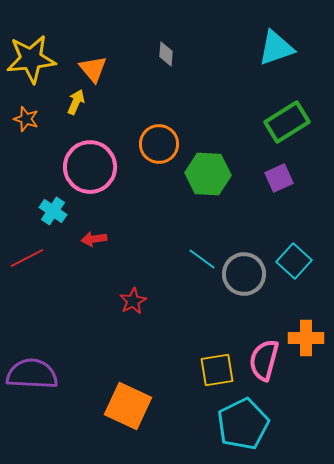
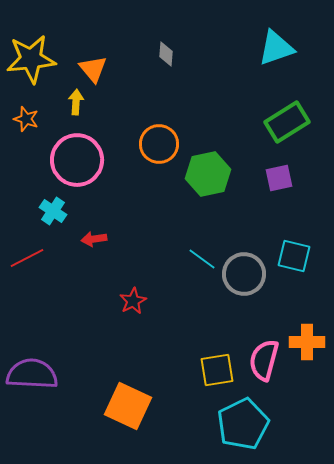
yellow arrow: rotated 20 degrees counterclockwise
pink circle: moved 13 px left, 7 px up
green hexagon: rotated 15 degrees counterclockwise
purple square: rotated 12 degrees clockwise
cyan square: moved 5 px up; rotated 28 degrees counterclockwise
orange cross: moved 1 px right, 4 px down
